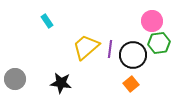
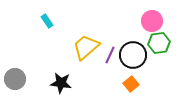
purple line: moved 6 px down; rotated 18 degrees clockwise
